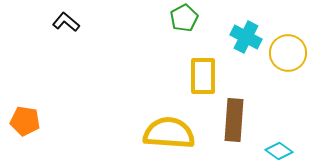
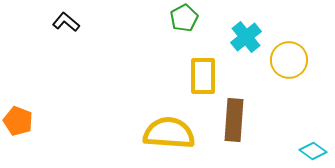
cyan cross: rotated 24 degrees clockwise
yellow circle: moved 1 px right, 7 px down
orange pentagon: moved 7 px left; rotated 12 degrees clockwise
cyan diamond: moved 34 px right
